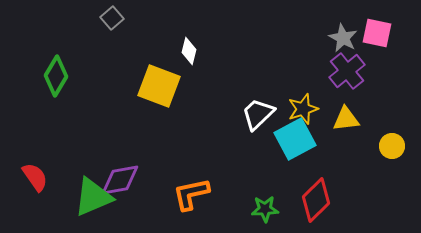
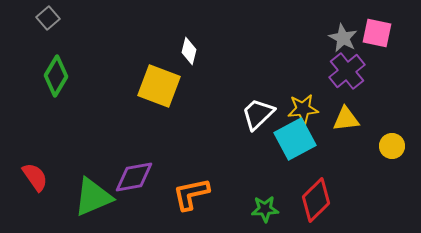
gray square: moved 64 px left
yellow star: rotated 12 degrees clockwise
purple diamond: moved 14 px right, 3 px up
